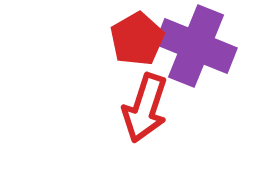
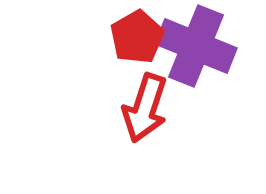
red pentagon: moved 2 px up
